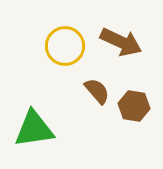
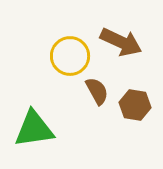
yellow circle: moved 5 px right, 10 px down
brown semicircle: rotated 12 degrees clockwise
brown hexagon: moved 1 px right, 1 px up
